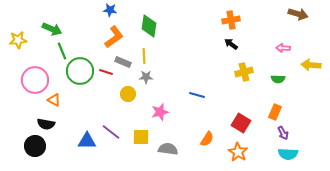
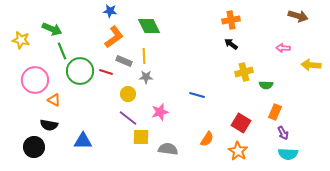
blue star: moved 1 px down
brown arrow: moved 2 px down
green diamond: rotated 35 degrees counterclockwise
yellow star: moved 3 px right; rotated 18 degrees clockwise
gray rectangle: moved 1 px right, 1 px up
green semicircle: moved 12 px left, 6 px down
black semicircle: moved 3 px right, 1 px down
purple line: moved 17 px right, 14 px up
blue triangle: moved 4 px left
black circle: moved 1 px left, 1 px down
orange star: moved 1 px up
